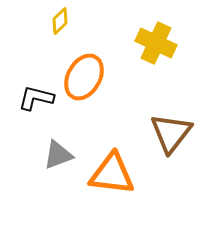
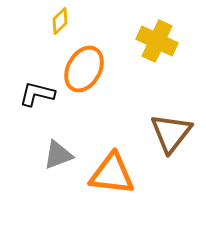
yellow cross: moved 1 px right, 2 px up
orange ellipse: moved 8 px up
black L-shape: moved 1 px right, 4 px up
